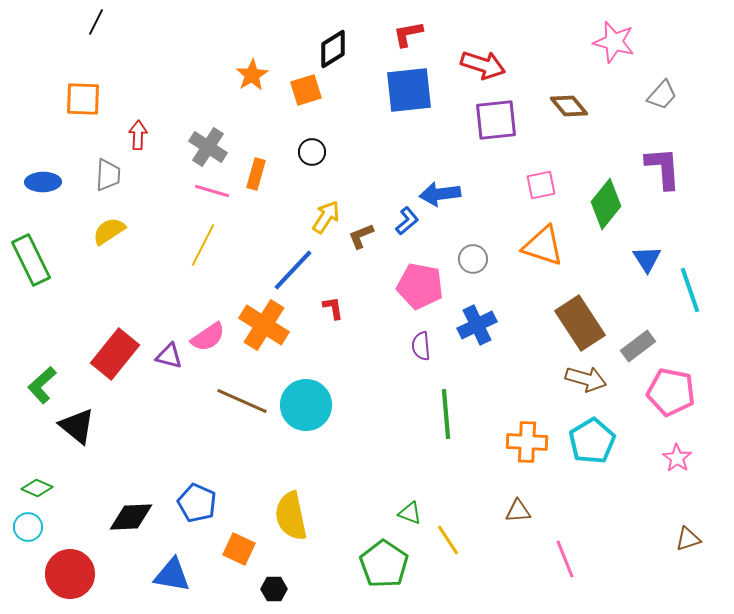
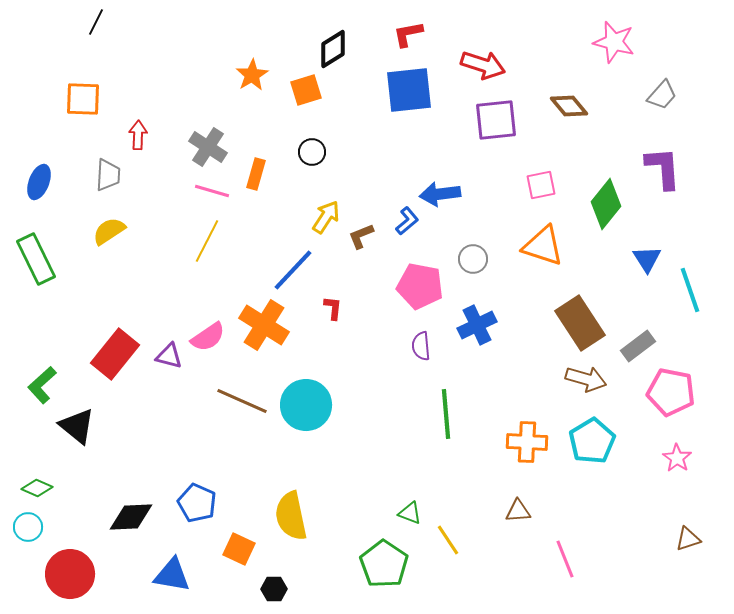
blue ellipse at (43, 182): moved 4 px left; rotated 68 degrees counterclockwise
yellow line at (203, 245): moved 4 px right, 4 px up
green rectangle at (31, 260): moved 5 px right, 1 px up
red L-shape at (333, 308): rotated 15 degrees clockwise
